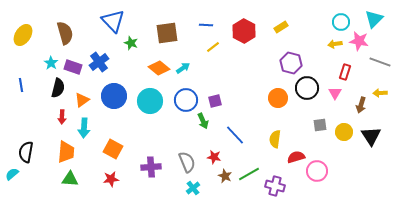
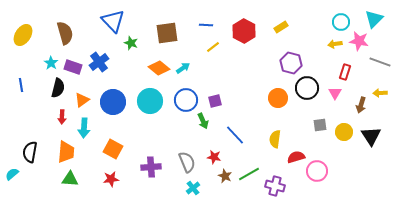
blue circle at (114, 96): moved 1 px left, 6 px down
black semicircle at (26, 152): moved 4 px right
